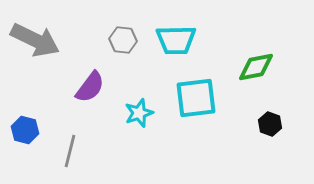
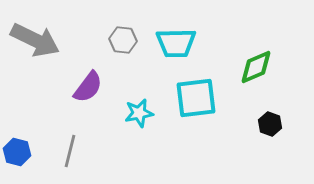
cyan trapezoid: moved 3 px down
green diamond: rotated 12 degrees counterclockwise
purple semicircle: moved 2 px left
cyan star: rotated 8 degrees clockwise
blue hexagon: moved 8 px left, 22 px down
